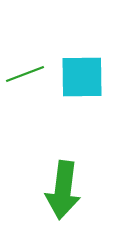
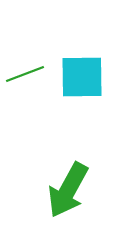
green arrow: moved 5 px right; rotated 22 degrees clockwise
